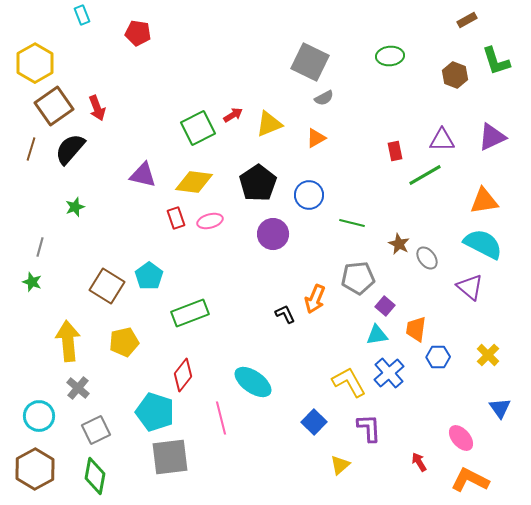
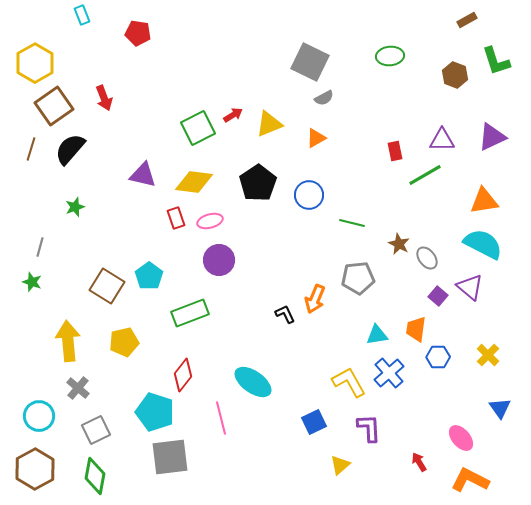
red arrow at (97, 108): moved 7 px right, 10 px up
purple circle at (273, 234): moved 54 px left, 26 px down
purple square at (385, 306): moved 53 px right, 10 px up
blue square at (314, 422): rotated 20 degrees clockwise
